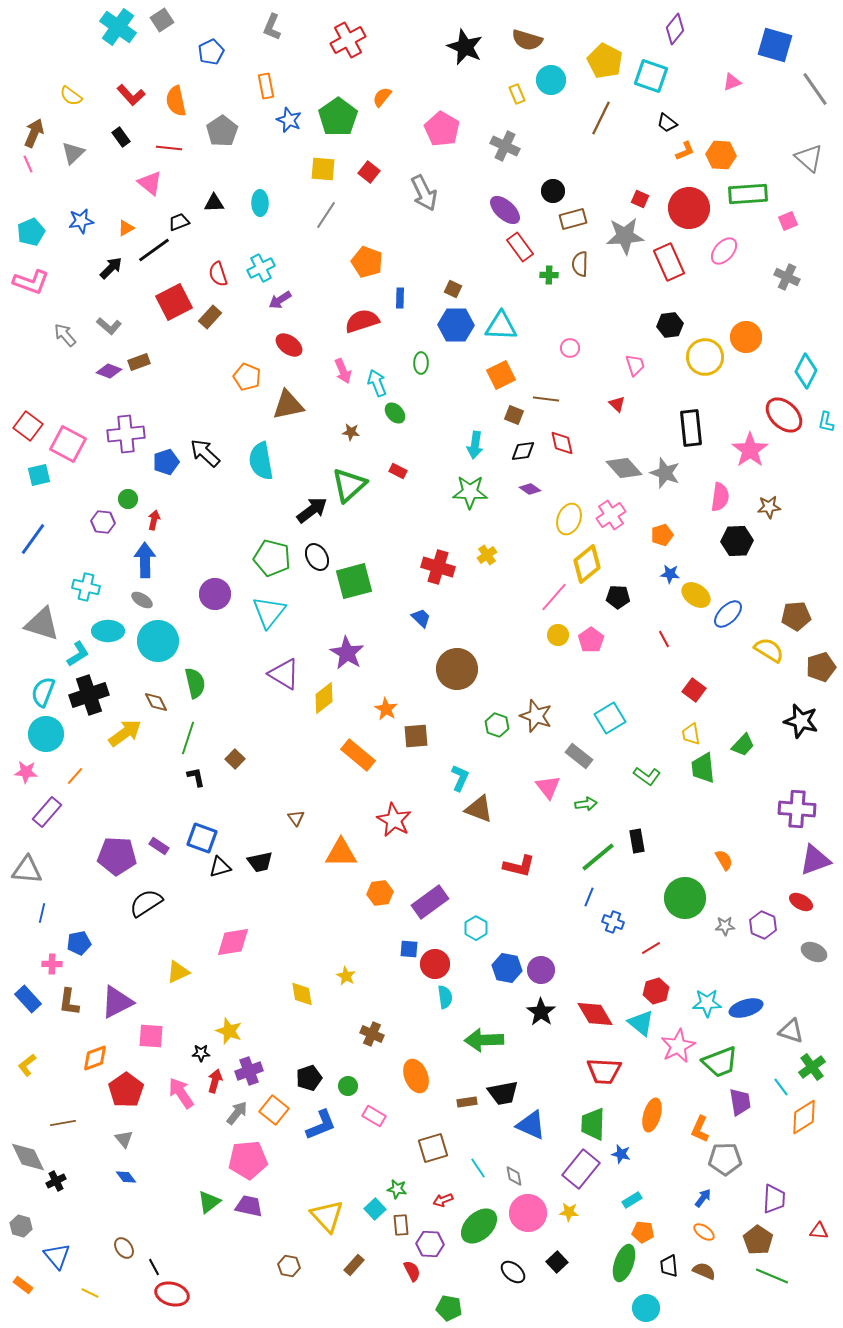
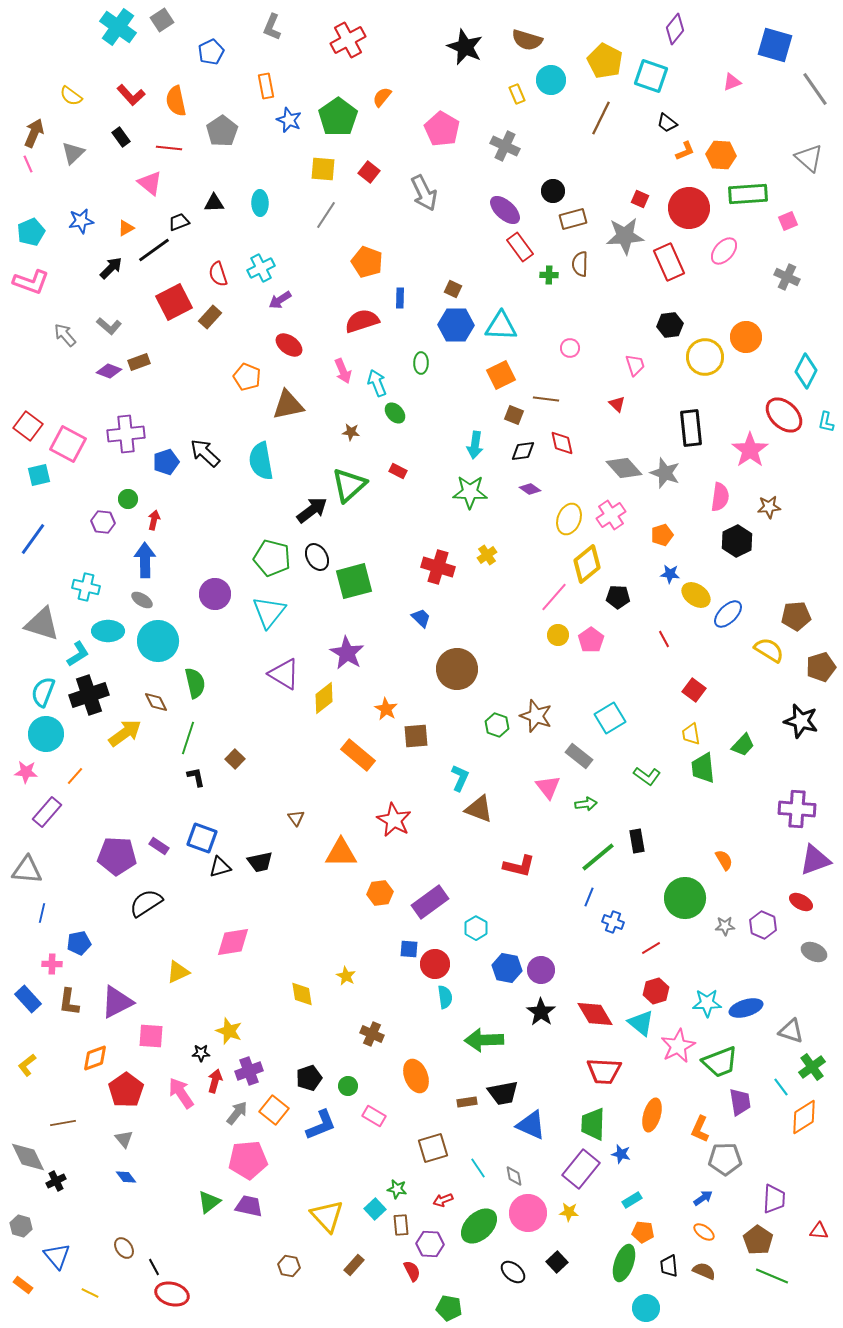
black hexagon at (737, 541): rotated 24 degrees counterclockwise
blue arrow at (703, 1198): rotated 18 degrees clockwise
